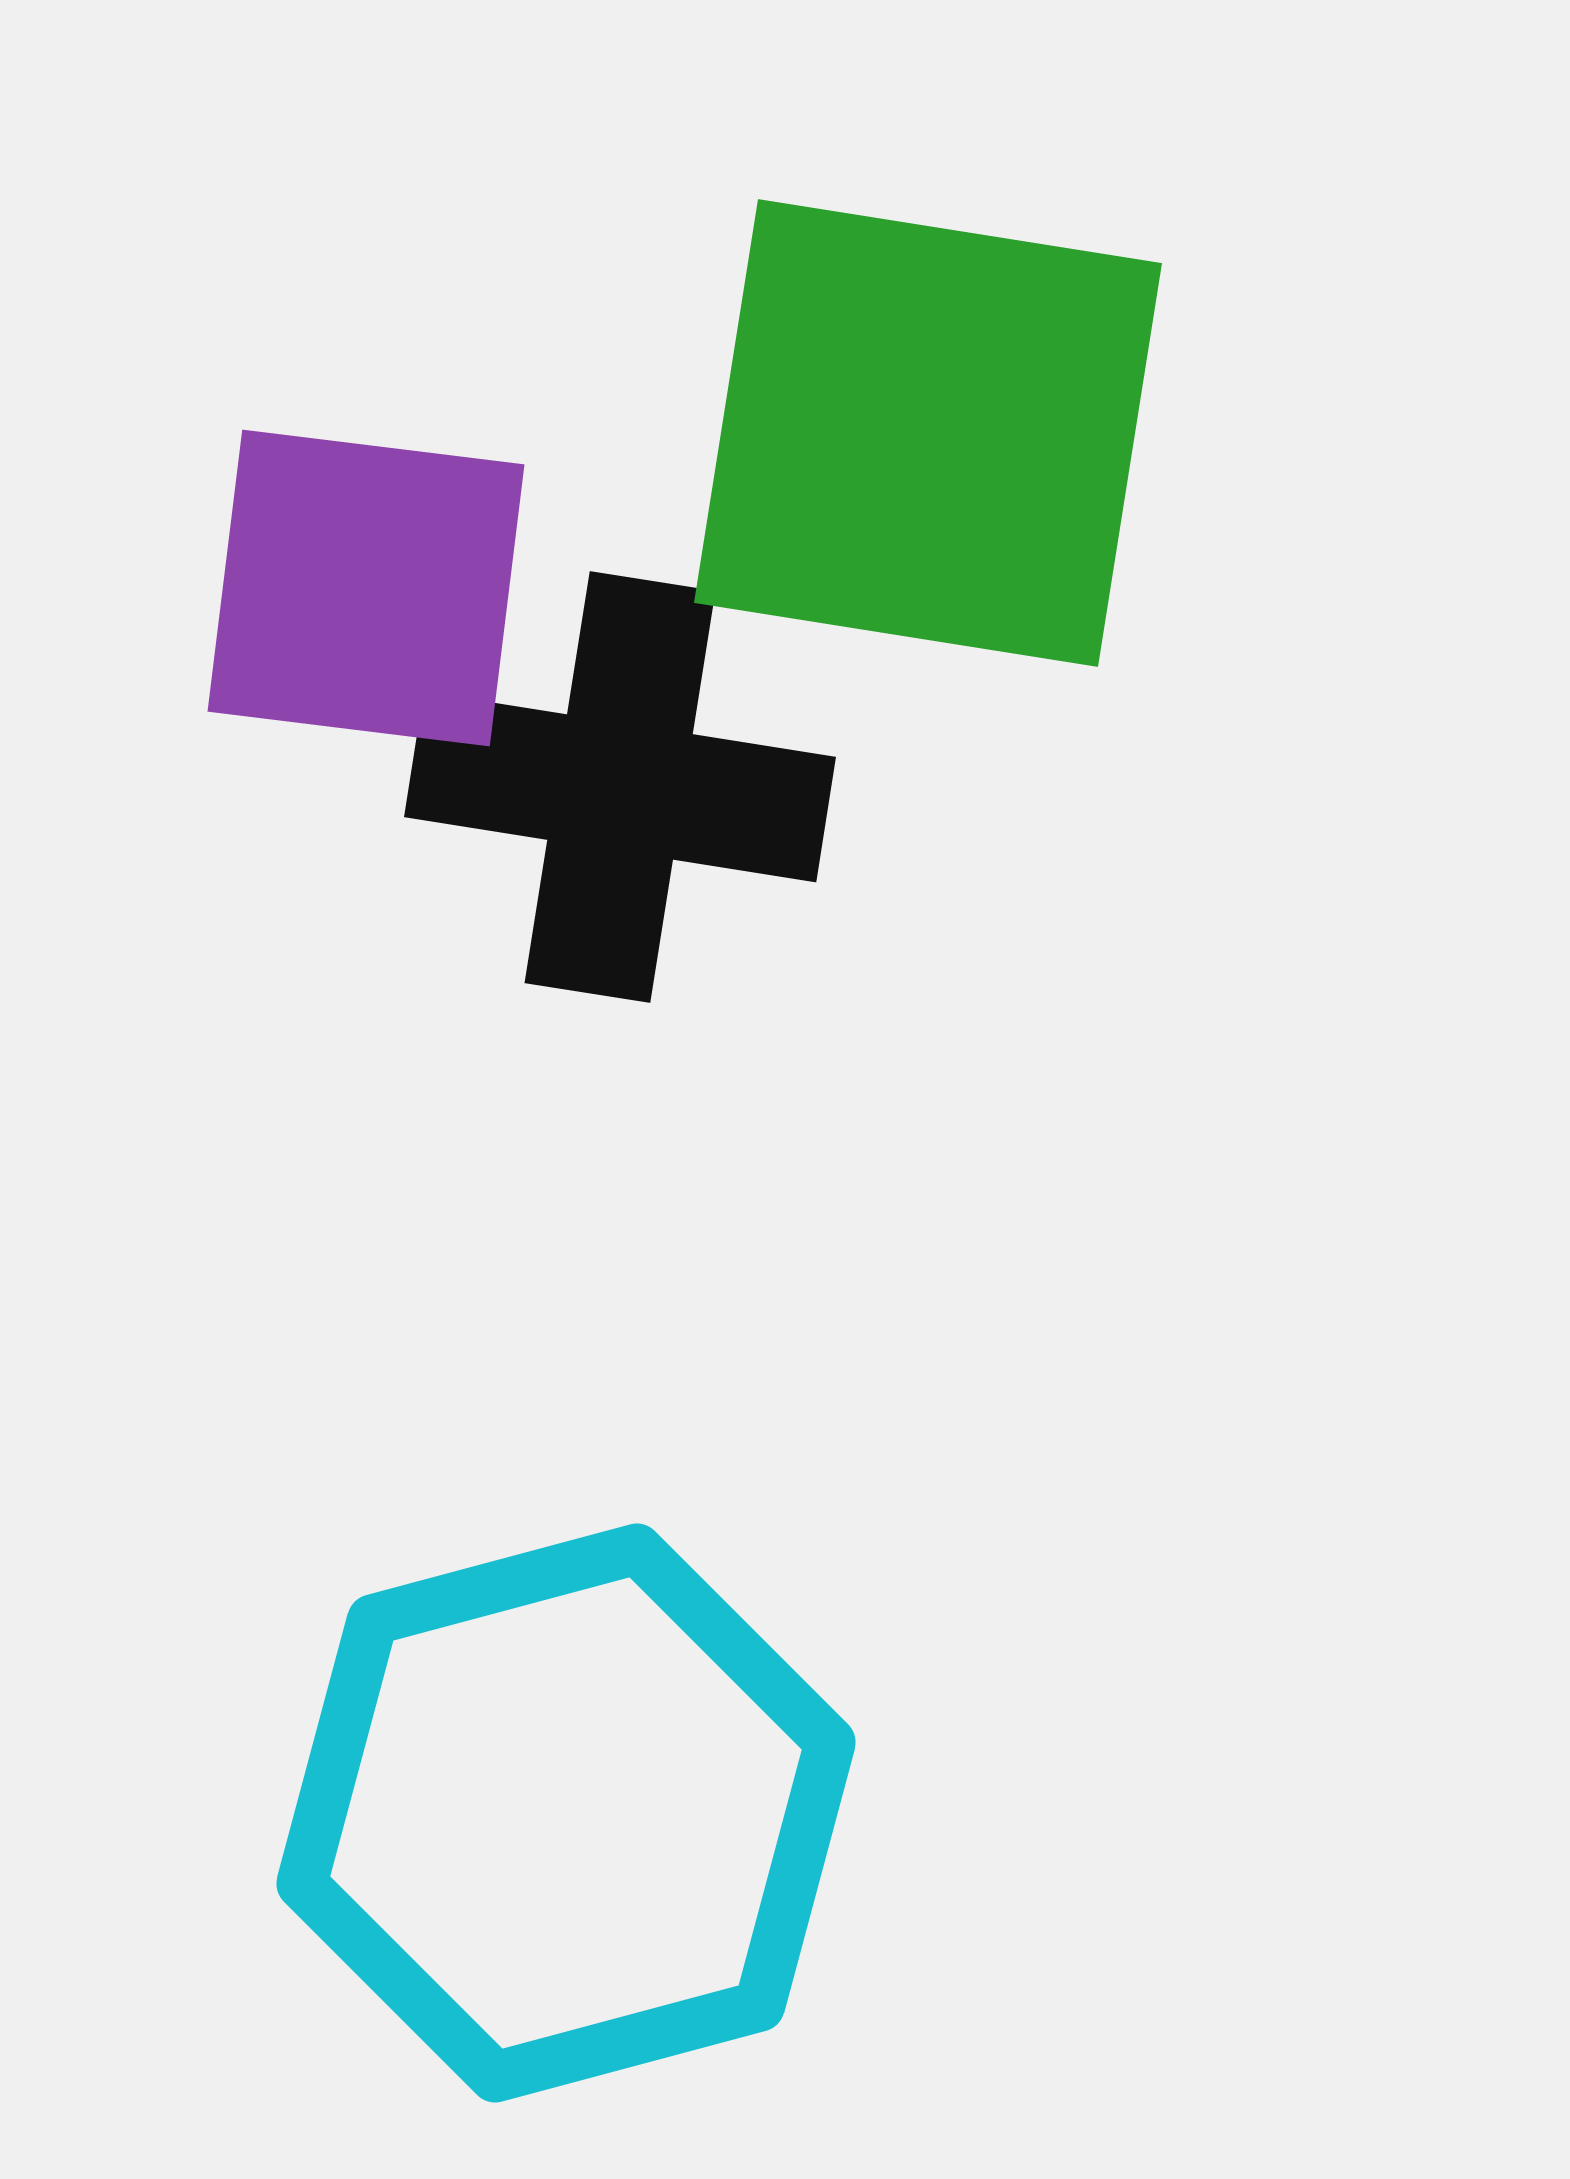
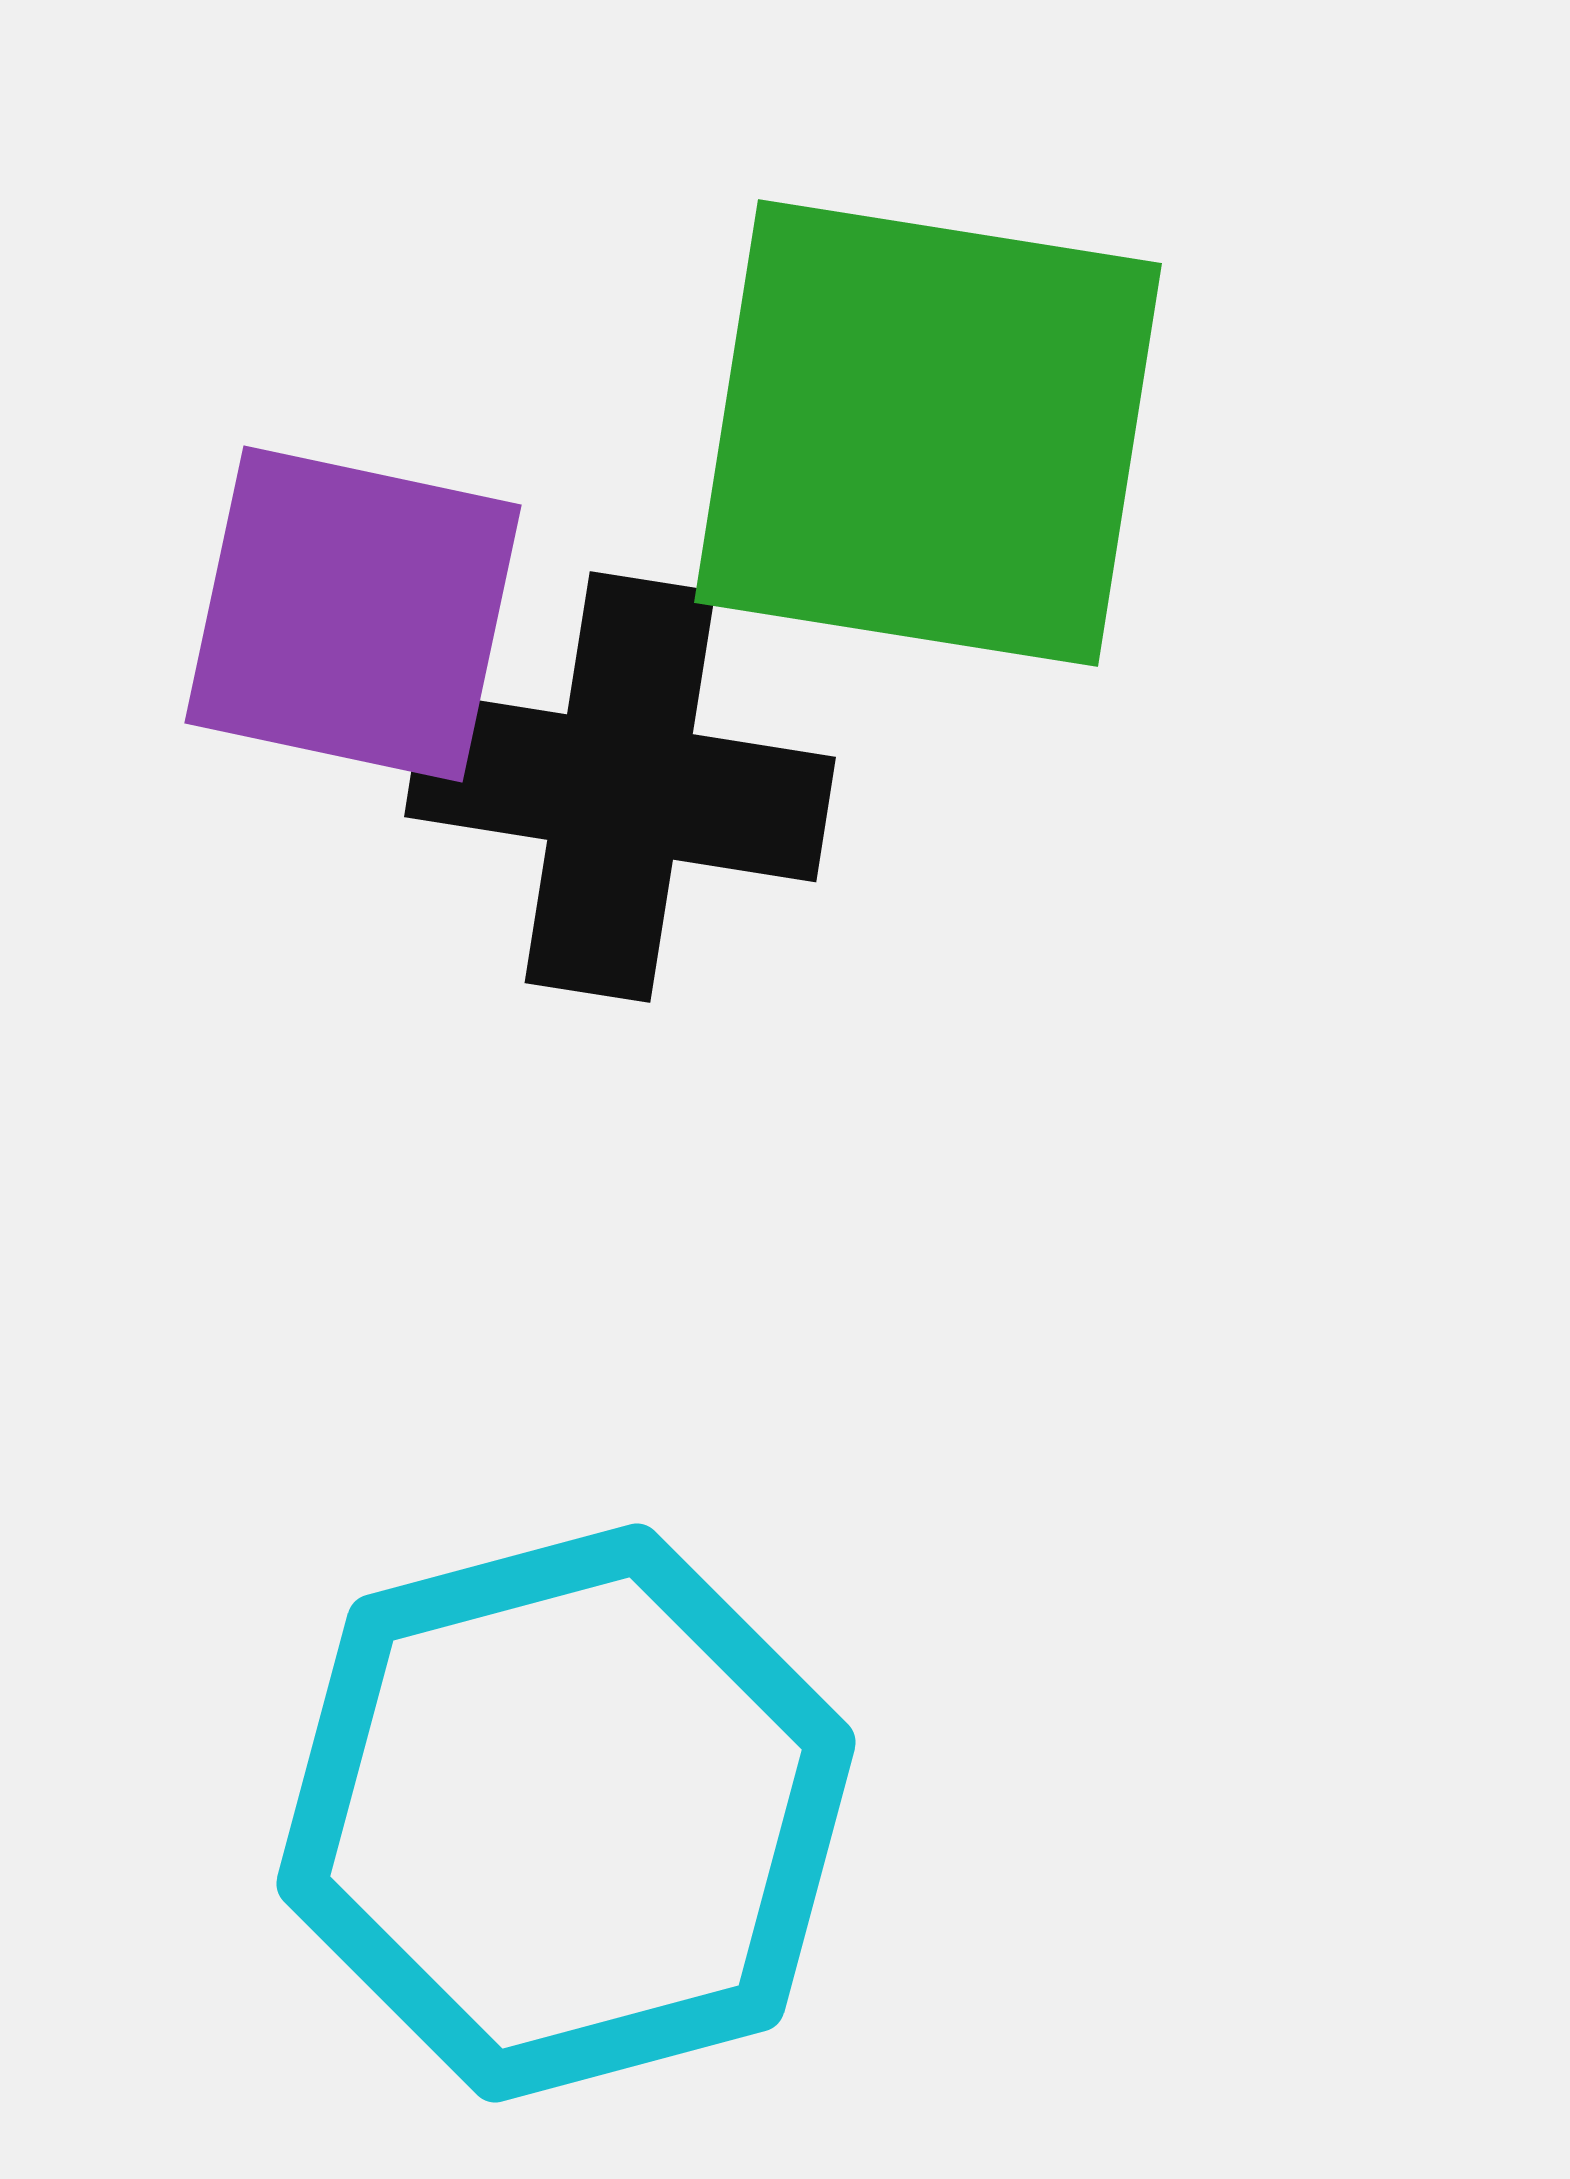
purple square: moved 13 px left, 26 px down; rotated 5 degrees clockwise
